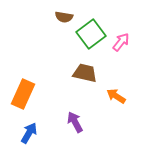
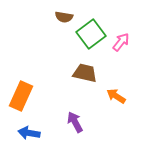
orange rectangle: moved 2 px left, 2 px down
blue arrow: rotated 110 degrees counterclockwise
